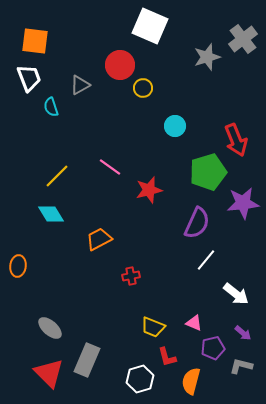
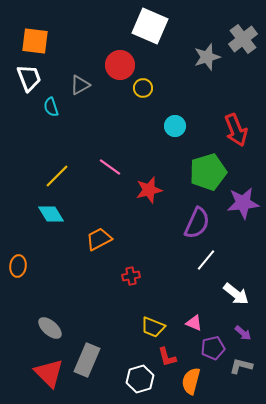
red arrow: moved 10 px up
